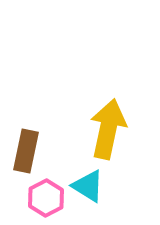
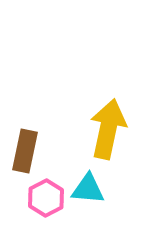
brown rectangle: moved 1 px left
cyan triangle: moved 3 px down; rotated 27 degrees counterclockwise
